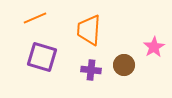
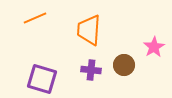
purple square: moved 22 px down
